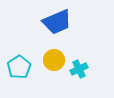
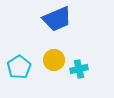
blue trapezoid: moved 3 px up
cyan cross: rotated 12 degrees clockwise
